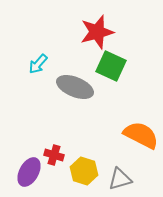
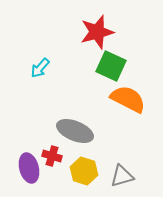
cyan arrow: moved 2 px right, 4 px down
gray ellipse: moved 44 px down
orange semicircle: moved 13 px left, 36 px up
red cross: moved 2 px left, 1 px down
purple ellipse: moved 4 px up; rotated 44 degrees counterclockwise
gray triangle: moved 2 px right, 3 px up
